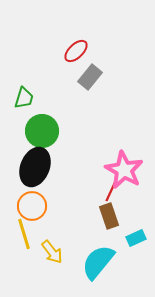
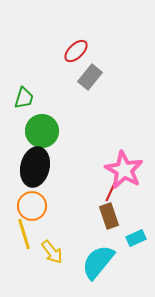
black ellipse: rotated 9 degrees counterclockwise
